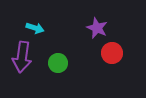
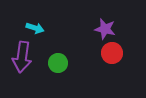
purple star: moved 8 px right, 1 px down; rotated 10 degrees counterclockwise
